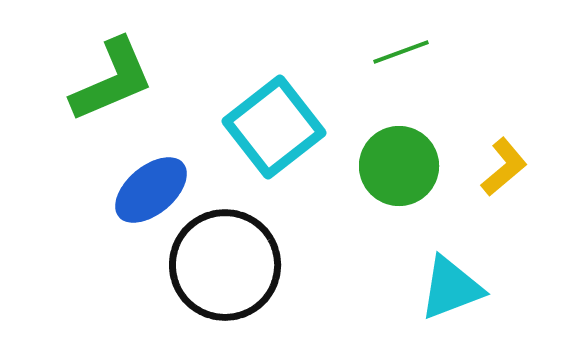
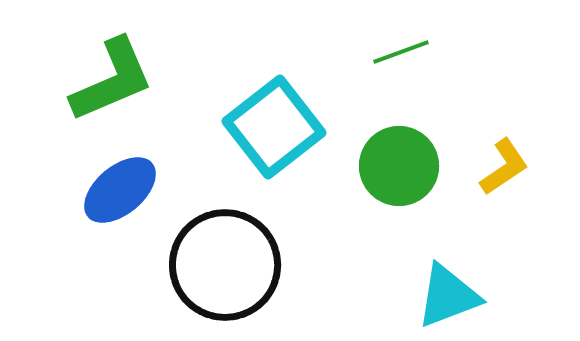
yellow L-shape: rotated 6 degrees clockwise
blue ellipse: moved 31 px left
cyan triangle: moved 3 px left, 8 px down
